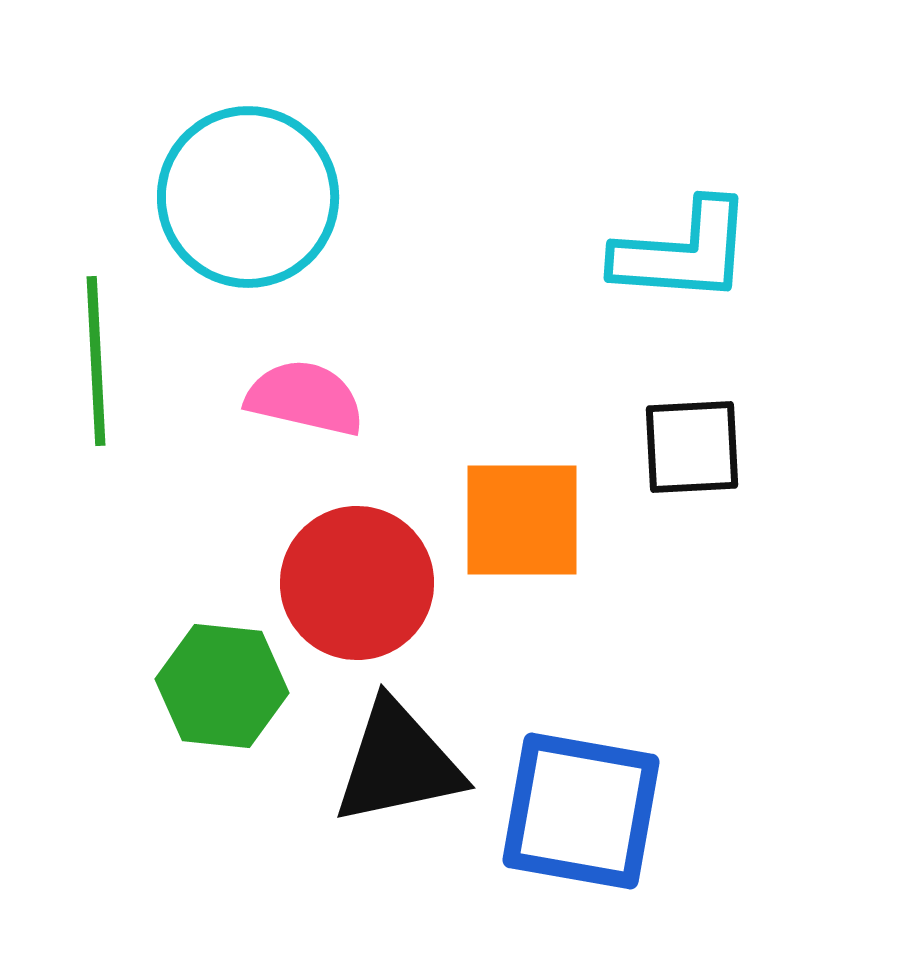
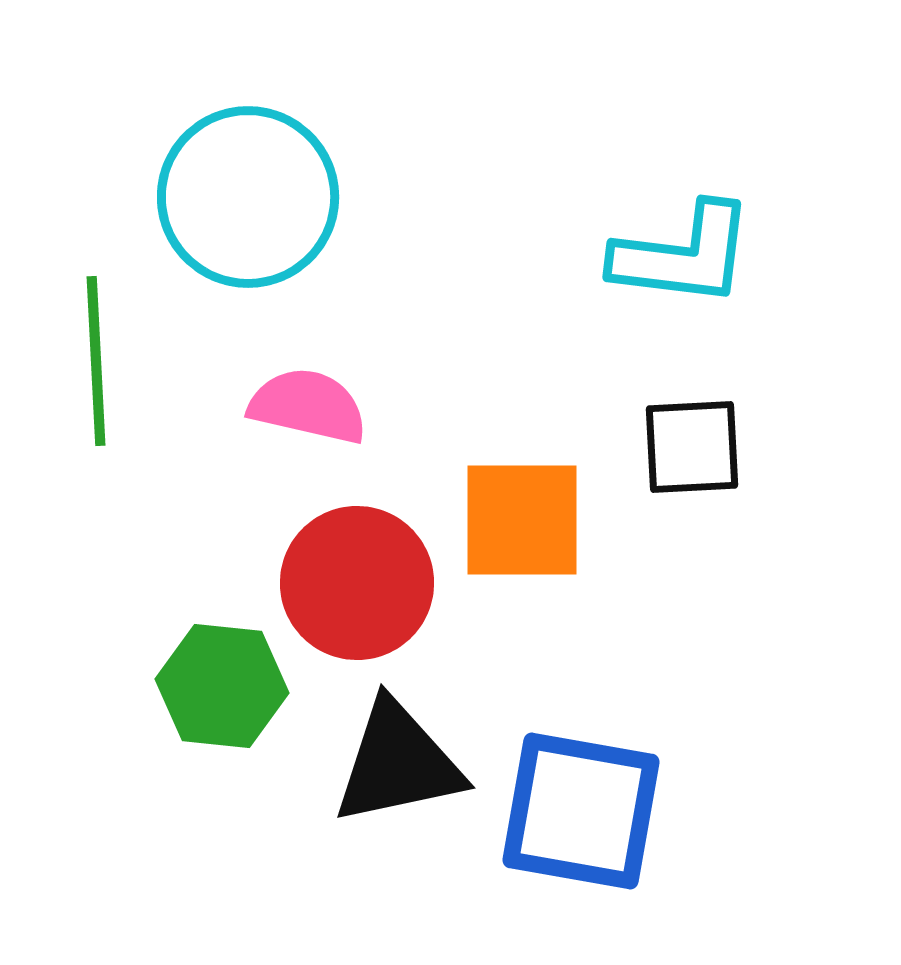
cyan L-shape: moved 3 px down; rotated 3 degrees clockwise
pink semicircle: moved 3 px right, 8 px down
